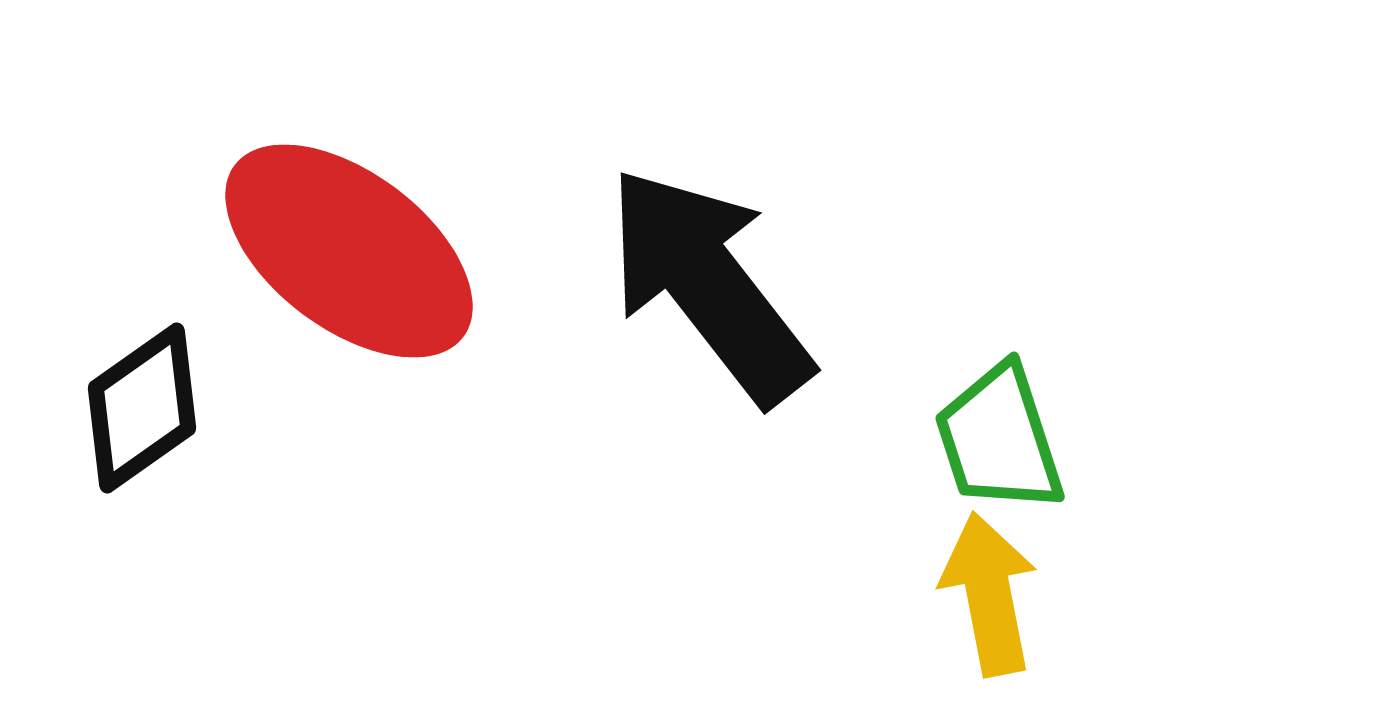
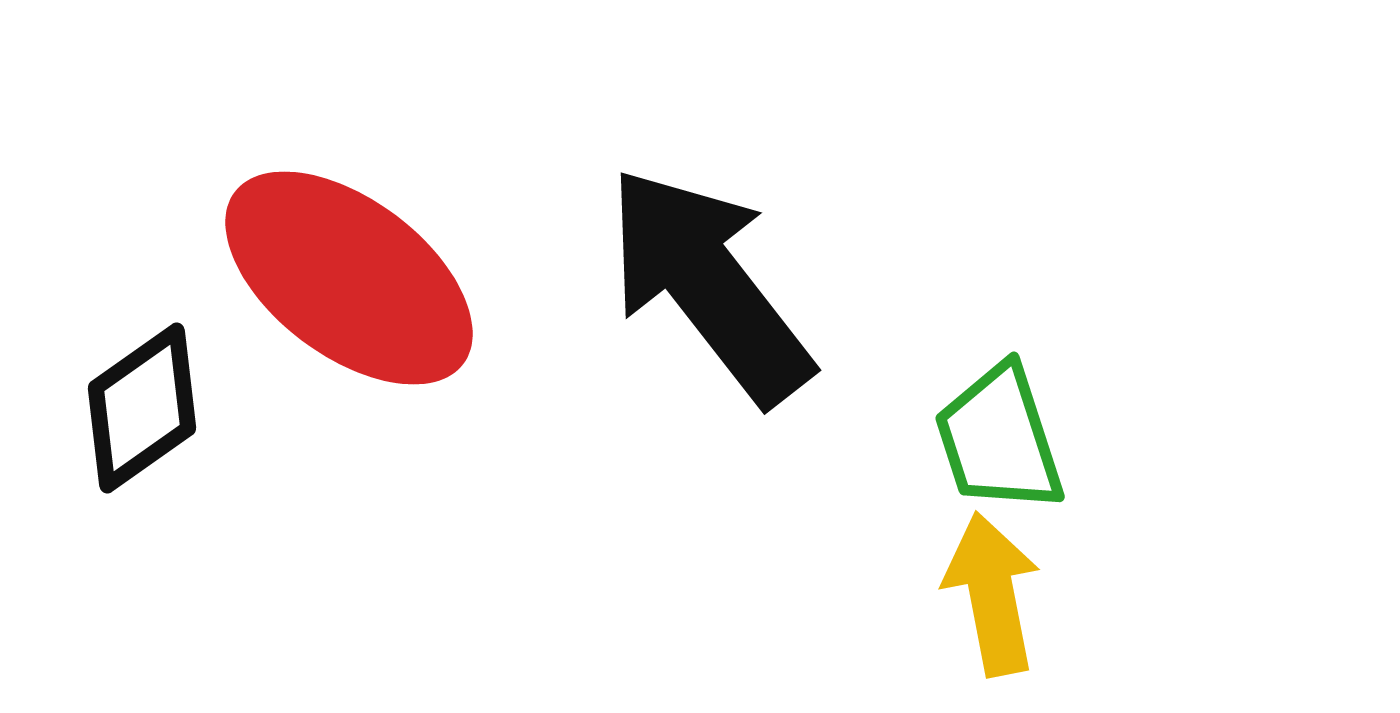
red ellipse: moved 27 px down
yellow arrow: moved 3 px right
